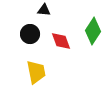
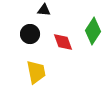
red diamond: moved 2 px right, 1 px down
